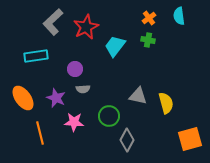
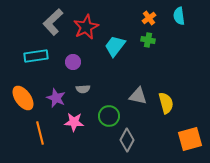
purple circle: moved 2 px left, 7 px up
